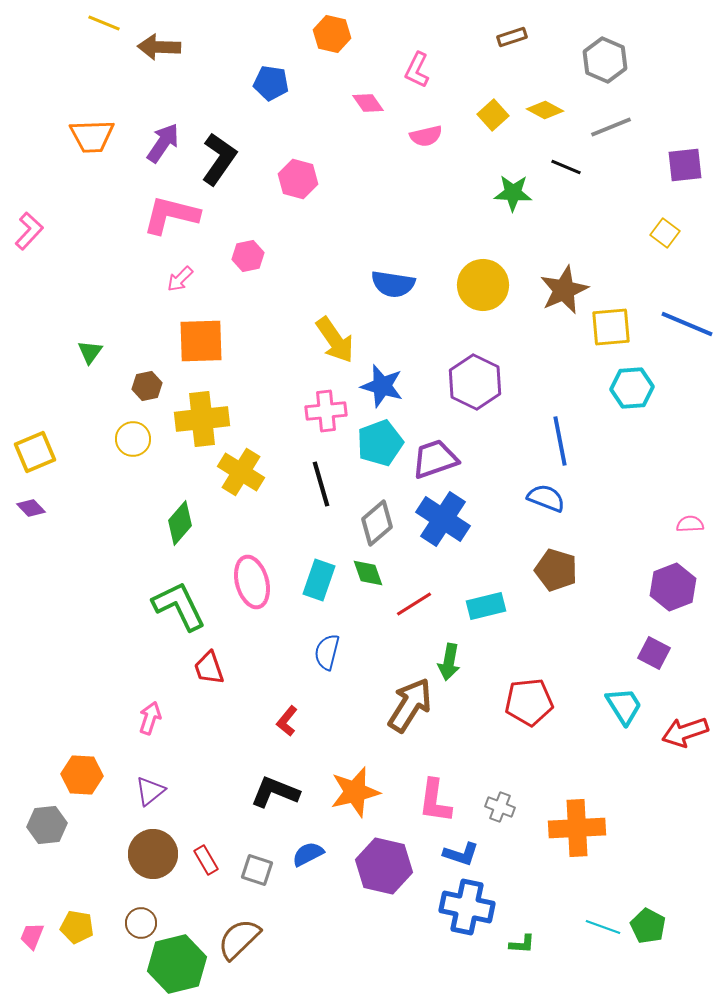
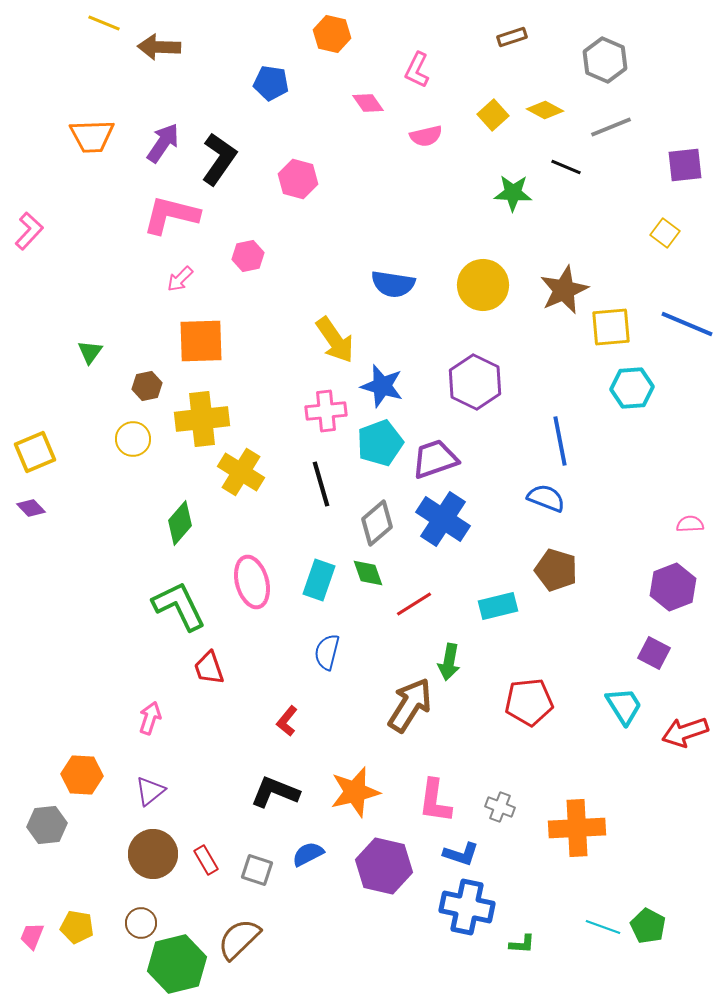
cyan rectangle at (486, 606): moved 12 px right
